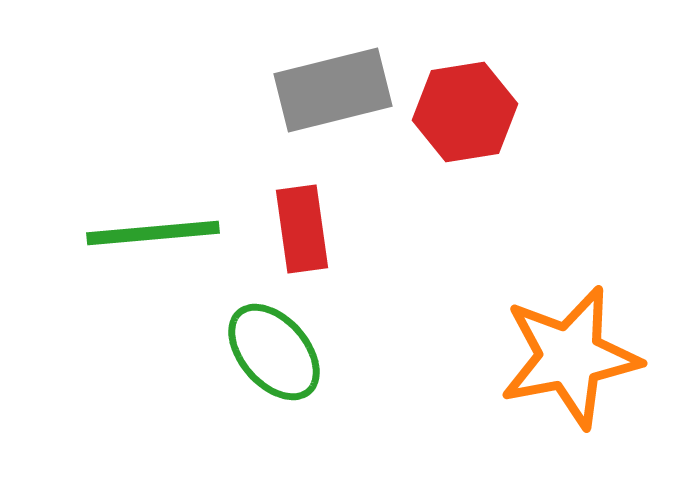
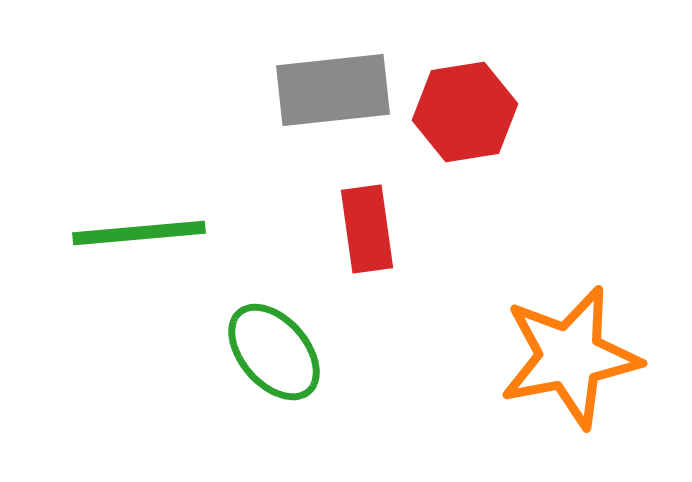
gray rectangle: rotated 8 degrees clockwise
red rectangle: moved 65 px right
green line: moved 14 px left
